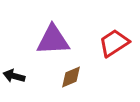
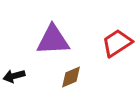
red trapezoid: moved 3 px right
black arrow: rotated 30 degrees counterclockwise
